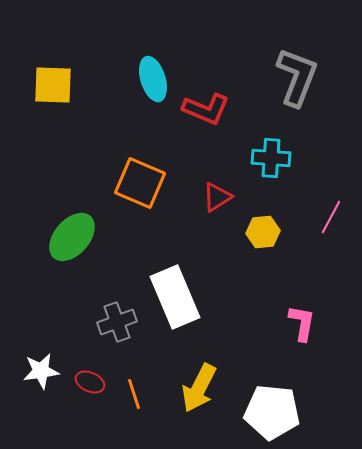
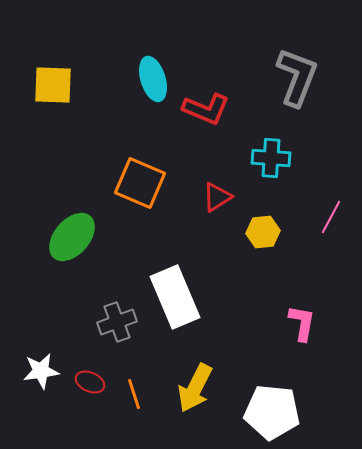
yellow arrow: moved 4 px left
